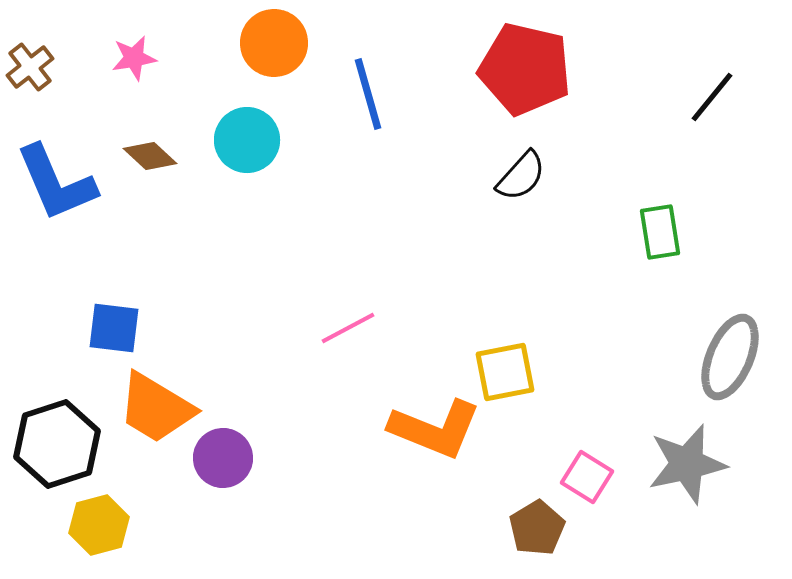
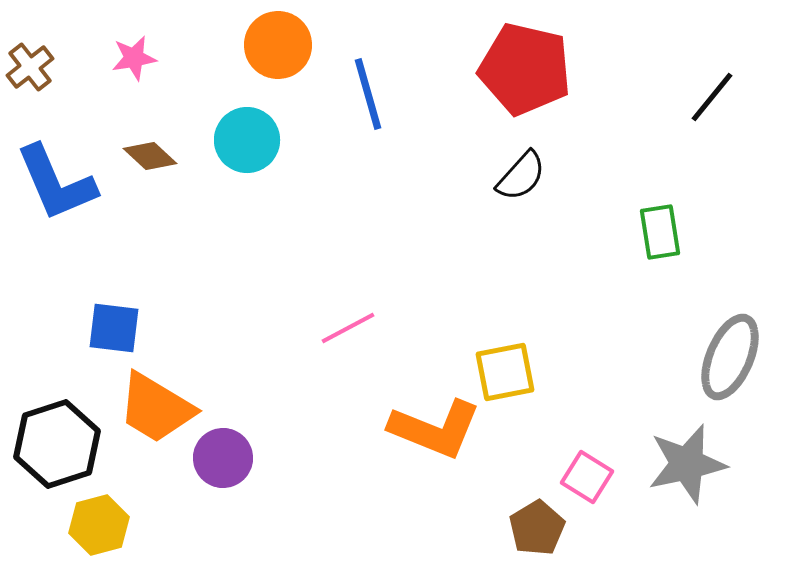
orange circle: moved 4 px right, 2 px down
